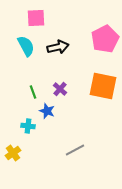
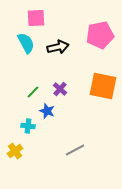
pink pentagon: moved 5 px left, 4 px up; rotated 16 degrees clockwise
cyan semicircle: moved 3 px up
green line: rotated 64 degrees clockwise
yellow cross: moved 2 px right, 2 px up
